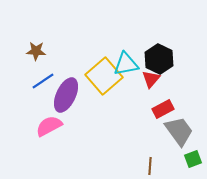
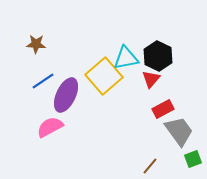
brown star: moved 7 px up
black hexagon: moved 1 px left, 3 px up
cyan triangle: moved 6 px up
pink semicircle: moved 1 px right, 1 px down
brown line: rotated 36 degrees clockwise
